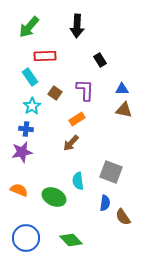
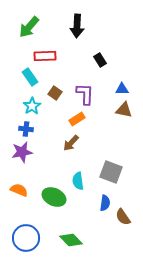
purple L-shape: moved 4 px down
